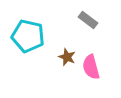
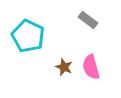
cyan pentagon: rotated 12 degrees clockwise
brown star: moved 3 px left, 10 px down
